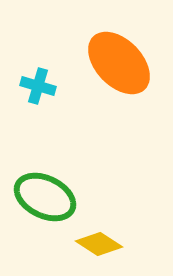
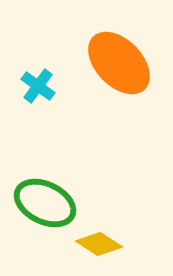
cyan cross: rotated 20 degrees clockwise
green ellipse: moved 6 px down
